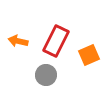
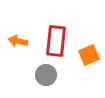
red rectangle: rotated 20 degrees counterclockwise
